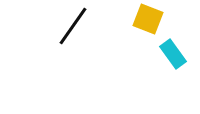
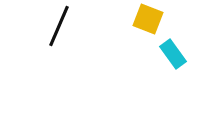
black line: moved 14 px left; rotated 12 degrees counterclockwise
